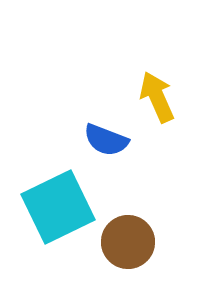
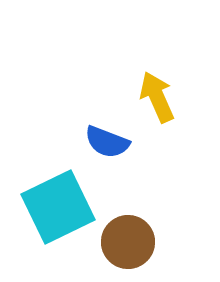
blue semicircle: moved 1 px right, 2 px down
